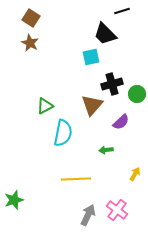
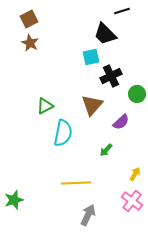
brown square: moved 2 px left, 1 px down; rotated 30 degrees clockwise
black cross: moved 1 px left, 8 px up; rotated 10 degrees counterclockwise
green arrow: rotated 40 degrees counterclockwise
yellow line: moved 4 px down
pink cross: moved 15 px right, 9 px up
